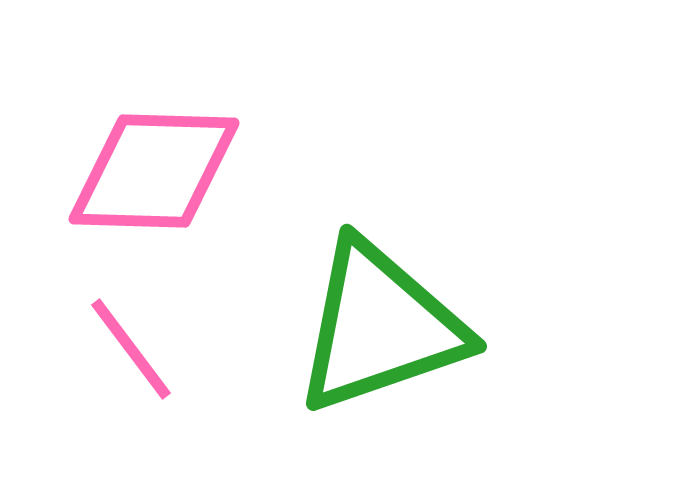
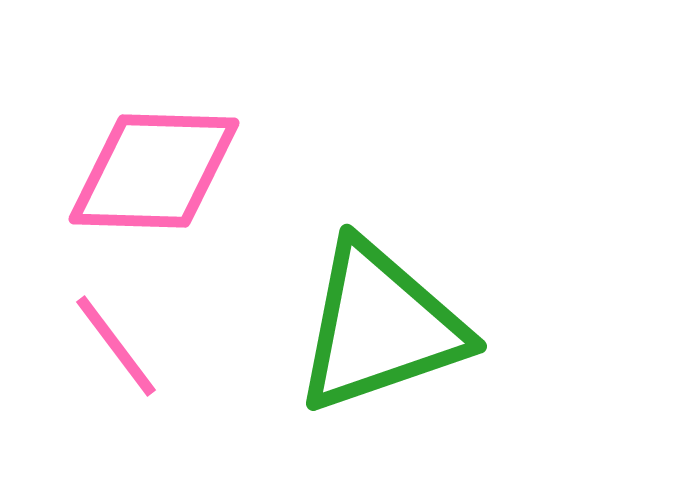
pink line: moved 15 px left, 3 px up
